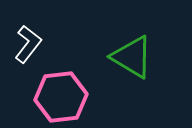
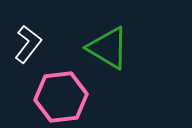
green triangle: moved 24 px left, 9 px up
